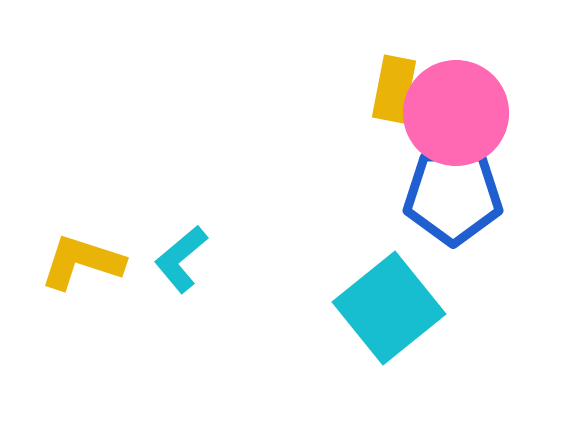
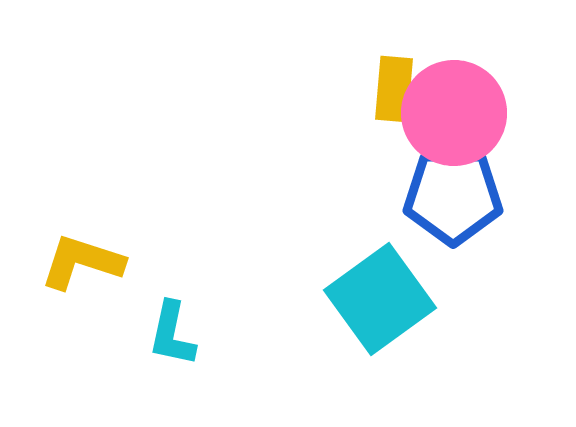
yellow rectangle: rotated 6 degrees counterclockwise
pink circle: moved 2 px left
cyan L-shape: moved 9 px left, 75 px down; rotated 38 degrees counterclockwise
cyan square: moved 9 px left, 9 px up; rotated 3 degrees clockwise
